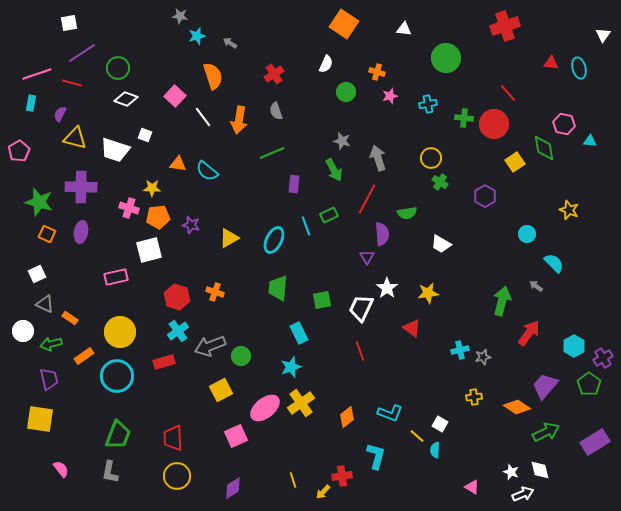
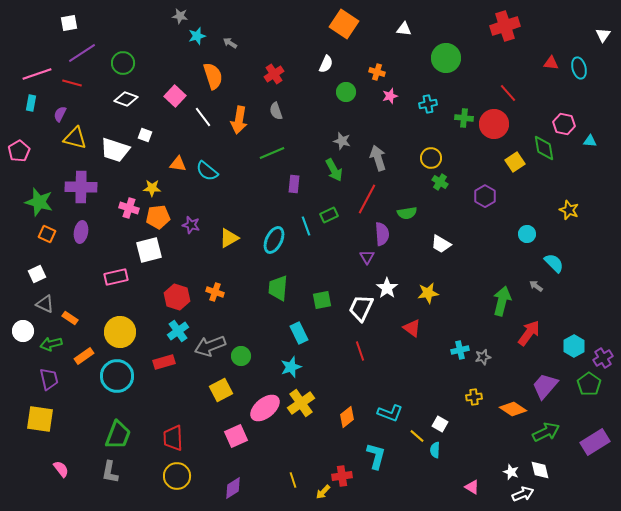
green circle at (118, 68): moved 5 px right, 5 px up
orange diamond at (517, 407): moved 4 px left, 2 px down
